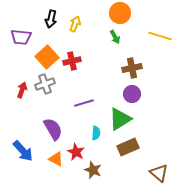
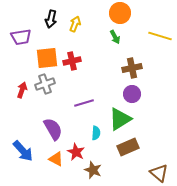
purple trapezoid: rotated 15 degrees counterclockwise
orange square: moved 1 px down; rotated 35 degrees clockwise
